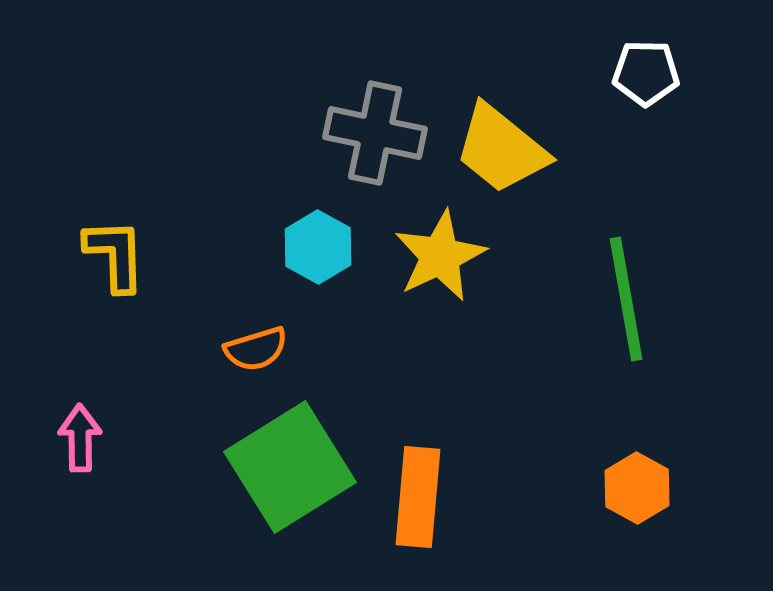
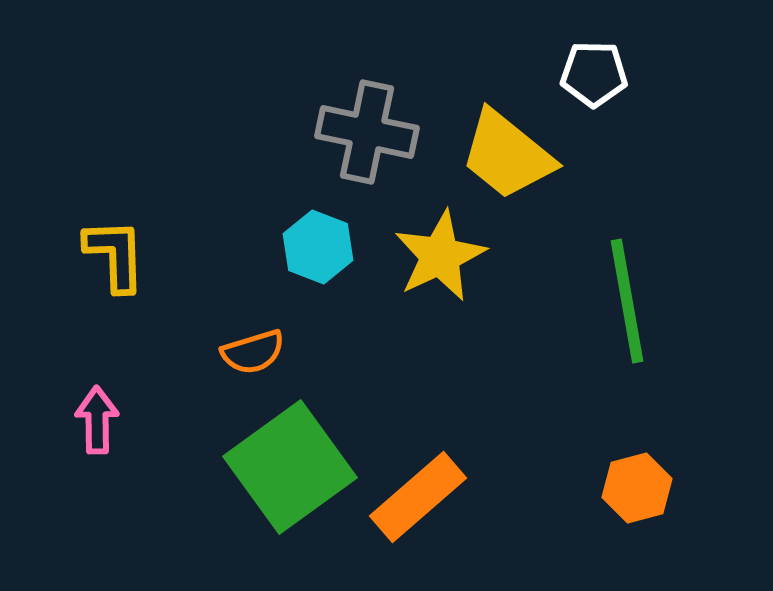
white pentagon: moved 52 px left, 1 px down
gray cross: moved 8 px left, 1 px up
yellow trapezoid: moved 6 px right, 6 px down
cyan hexagon: rotated 8 degrees counterclockwise
green line: moved 1 px right, 2 px down
orange semicircle: moved 3 px left, 3 px down
pink arrow: moved 17 px right, 18 px up
green square: rotated 4 degrees counterclockwise
orange hexagon: rotated 16 degrees clockwise
orange rectangle: rotated 44 degrees clockwise
